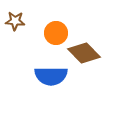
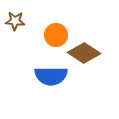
orange circle: moved 2 px down
brown diamond: rotated 12 degrees counterclockwise
